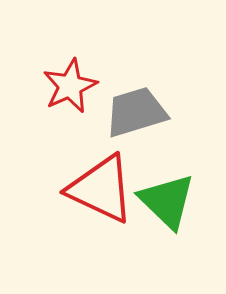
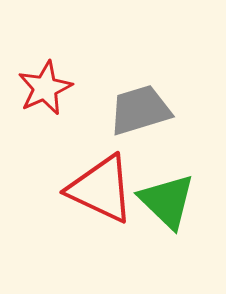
red star: moved 25 px left, 2 px down
gray trapezoid: moved 4 px right, 2 px up
